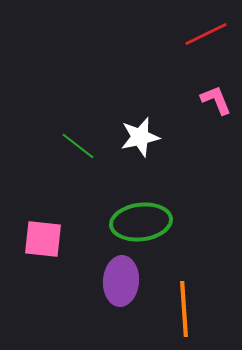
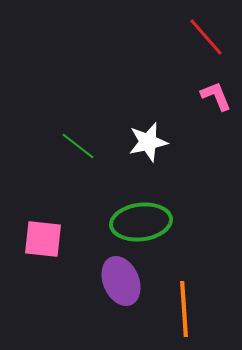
red line: moved 3 px down; rotated 75 degrees clockwise
pink L-shape: moved 4 px up
white star: moved 8 px right, 5 px down
purple ellipse: rotated 27 degrees counterclockwise
